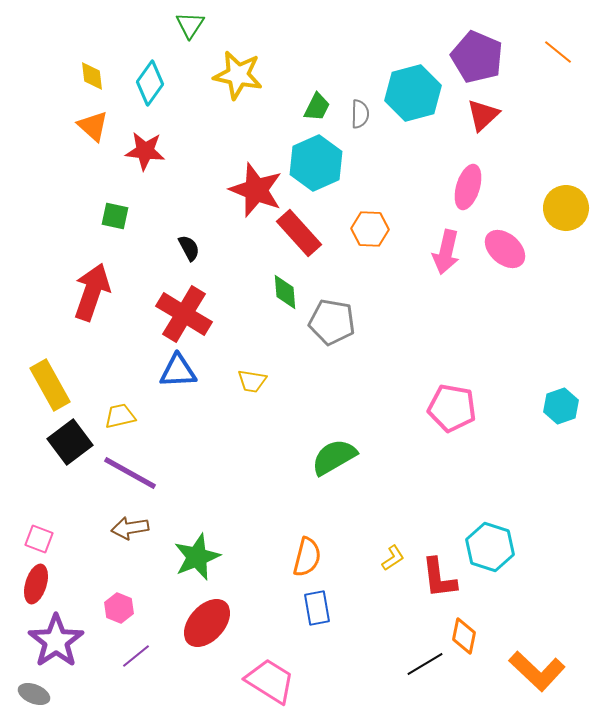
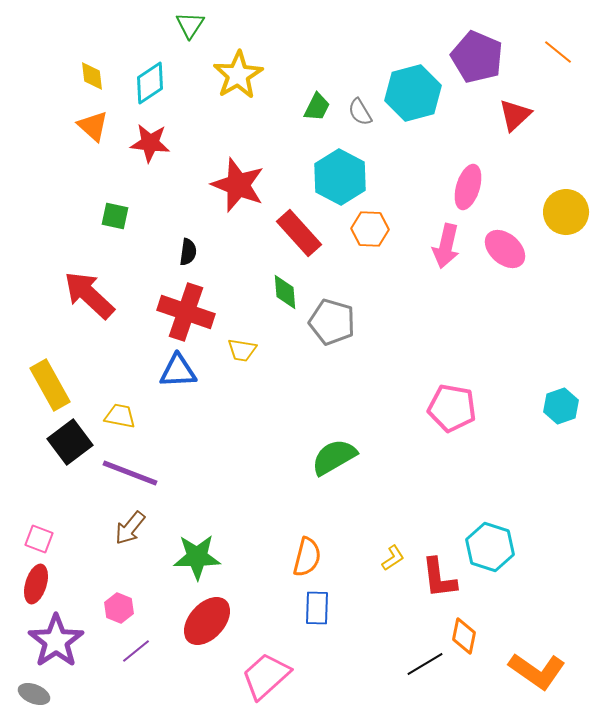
yellow star at (238, 75): rotated 30 degrees clockwise
cyan diamond at (150, 83): rotated 21 degrees clockwise
gray semicircle at (360, 114): moved 2 px up; rotated 148 degrees clockwise
red triangle at (483, 115): moved 32 px right
red star at (145, 151): moved 5 px right, 8 px up
cyan hexagon at (316, 163): moved 24 px right, 14 px down; rotated 8 degrees counterclockwise
red star at (256, 190): moved 18 px left, 5 px up
yellow circle at (566, 208): moved 4 px down
black semicircle at (189, 248): moved 1 px left, 4 px down; rotated 36 degrees clockwise
pink arrow at (446, 252): moved 6 px up
red arrow at (92, 292): moved 3 px left, 3 px down; rotated 66 degrees counterclockwise
red cross at (184, 314): moved 2 px right, 2 px up; rotated 12 degrees counterclockwise
gray pentagon at (332, 322): rotated 6 degrees clockwise
yellow trapezoid at (252, 381): moved 10 px left, 31 px up
yellow trapezoid at (120, 416): rotated 24 degrees clockwise
purple line at (130, 473): rotated 8 degrees counterclockwise
brown arrow at (130, 528): rotated 42 degrees counterclockwise
green star at (197, 557): rotated 21 degrees clockwise
blue rectangle at (317, 608): rotated 12 degrees clockwise
red ellipse at (207, 623): moved 2 px up
purple line at (136, 656): moved 5 px up
orange L-shape at (537, 671): rotated 8 degrees counterclockwise
pink trapezoid at (270, 681): moved 4 px left, 5 px up; rotated 74 degrees counterclockwise
